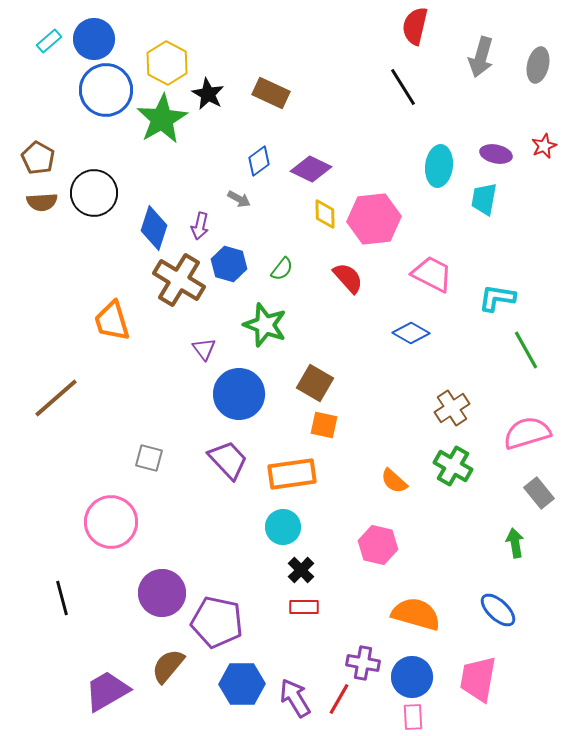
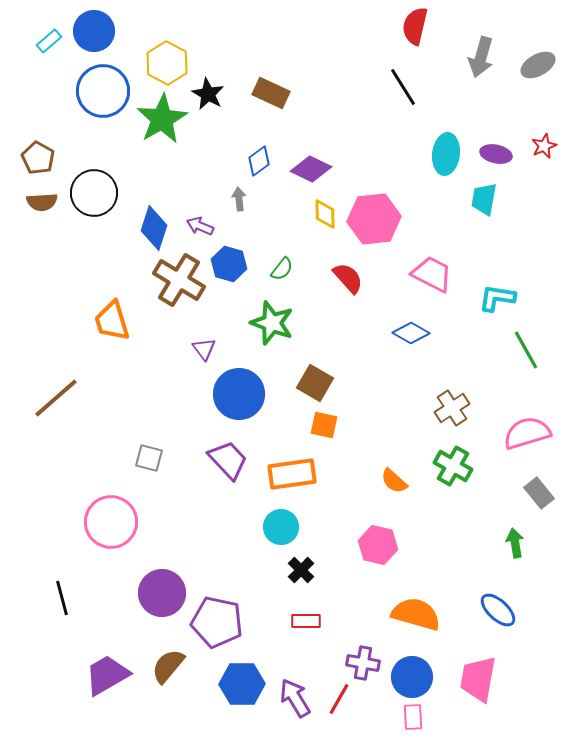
blue circle at (94, 39): moved 8 px up
gray ellipse at (538, 65): rotated 48 degrees clockwise
blue circle at (106, 90): moved 3 px left, 1 px down
cyan ellipse at (439, 166): moved 7 px right, 12 px up
gray arrow at (239, 199): rotated 125 degrees counterclockwise
purple arrow at (200, 226): rotated 100 degrees clockwise
green star at (265, 325): moved 7 px right, 2 px up
cyan circle at (283, 527): moved 2 px left
red rectangle at (304, 607): moved 2 px right, 14 px down
purple trapezoid at (107, 691): moved 16 px up
